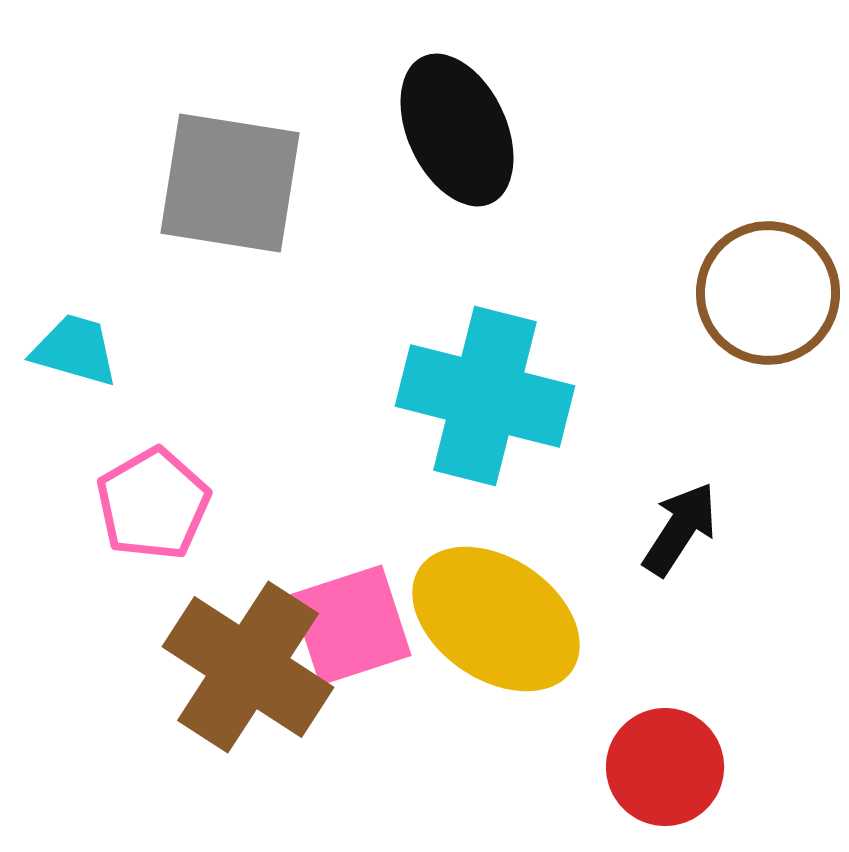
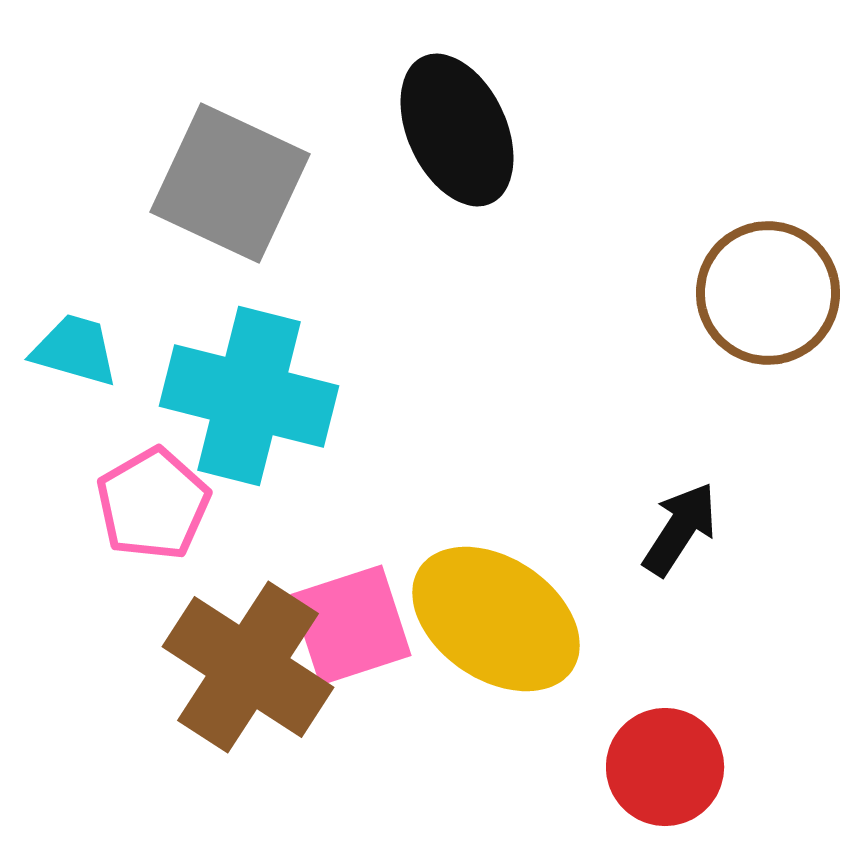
gray square: rotated 16 degrees clockwise
cyan cross: moved 236 px left
